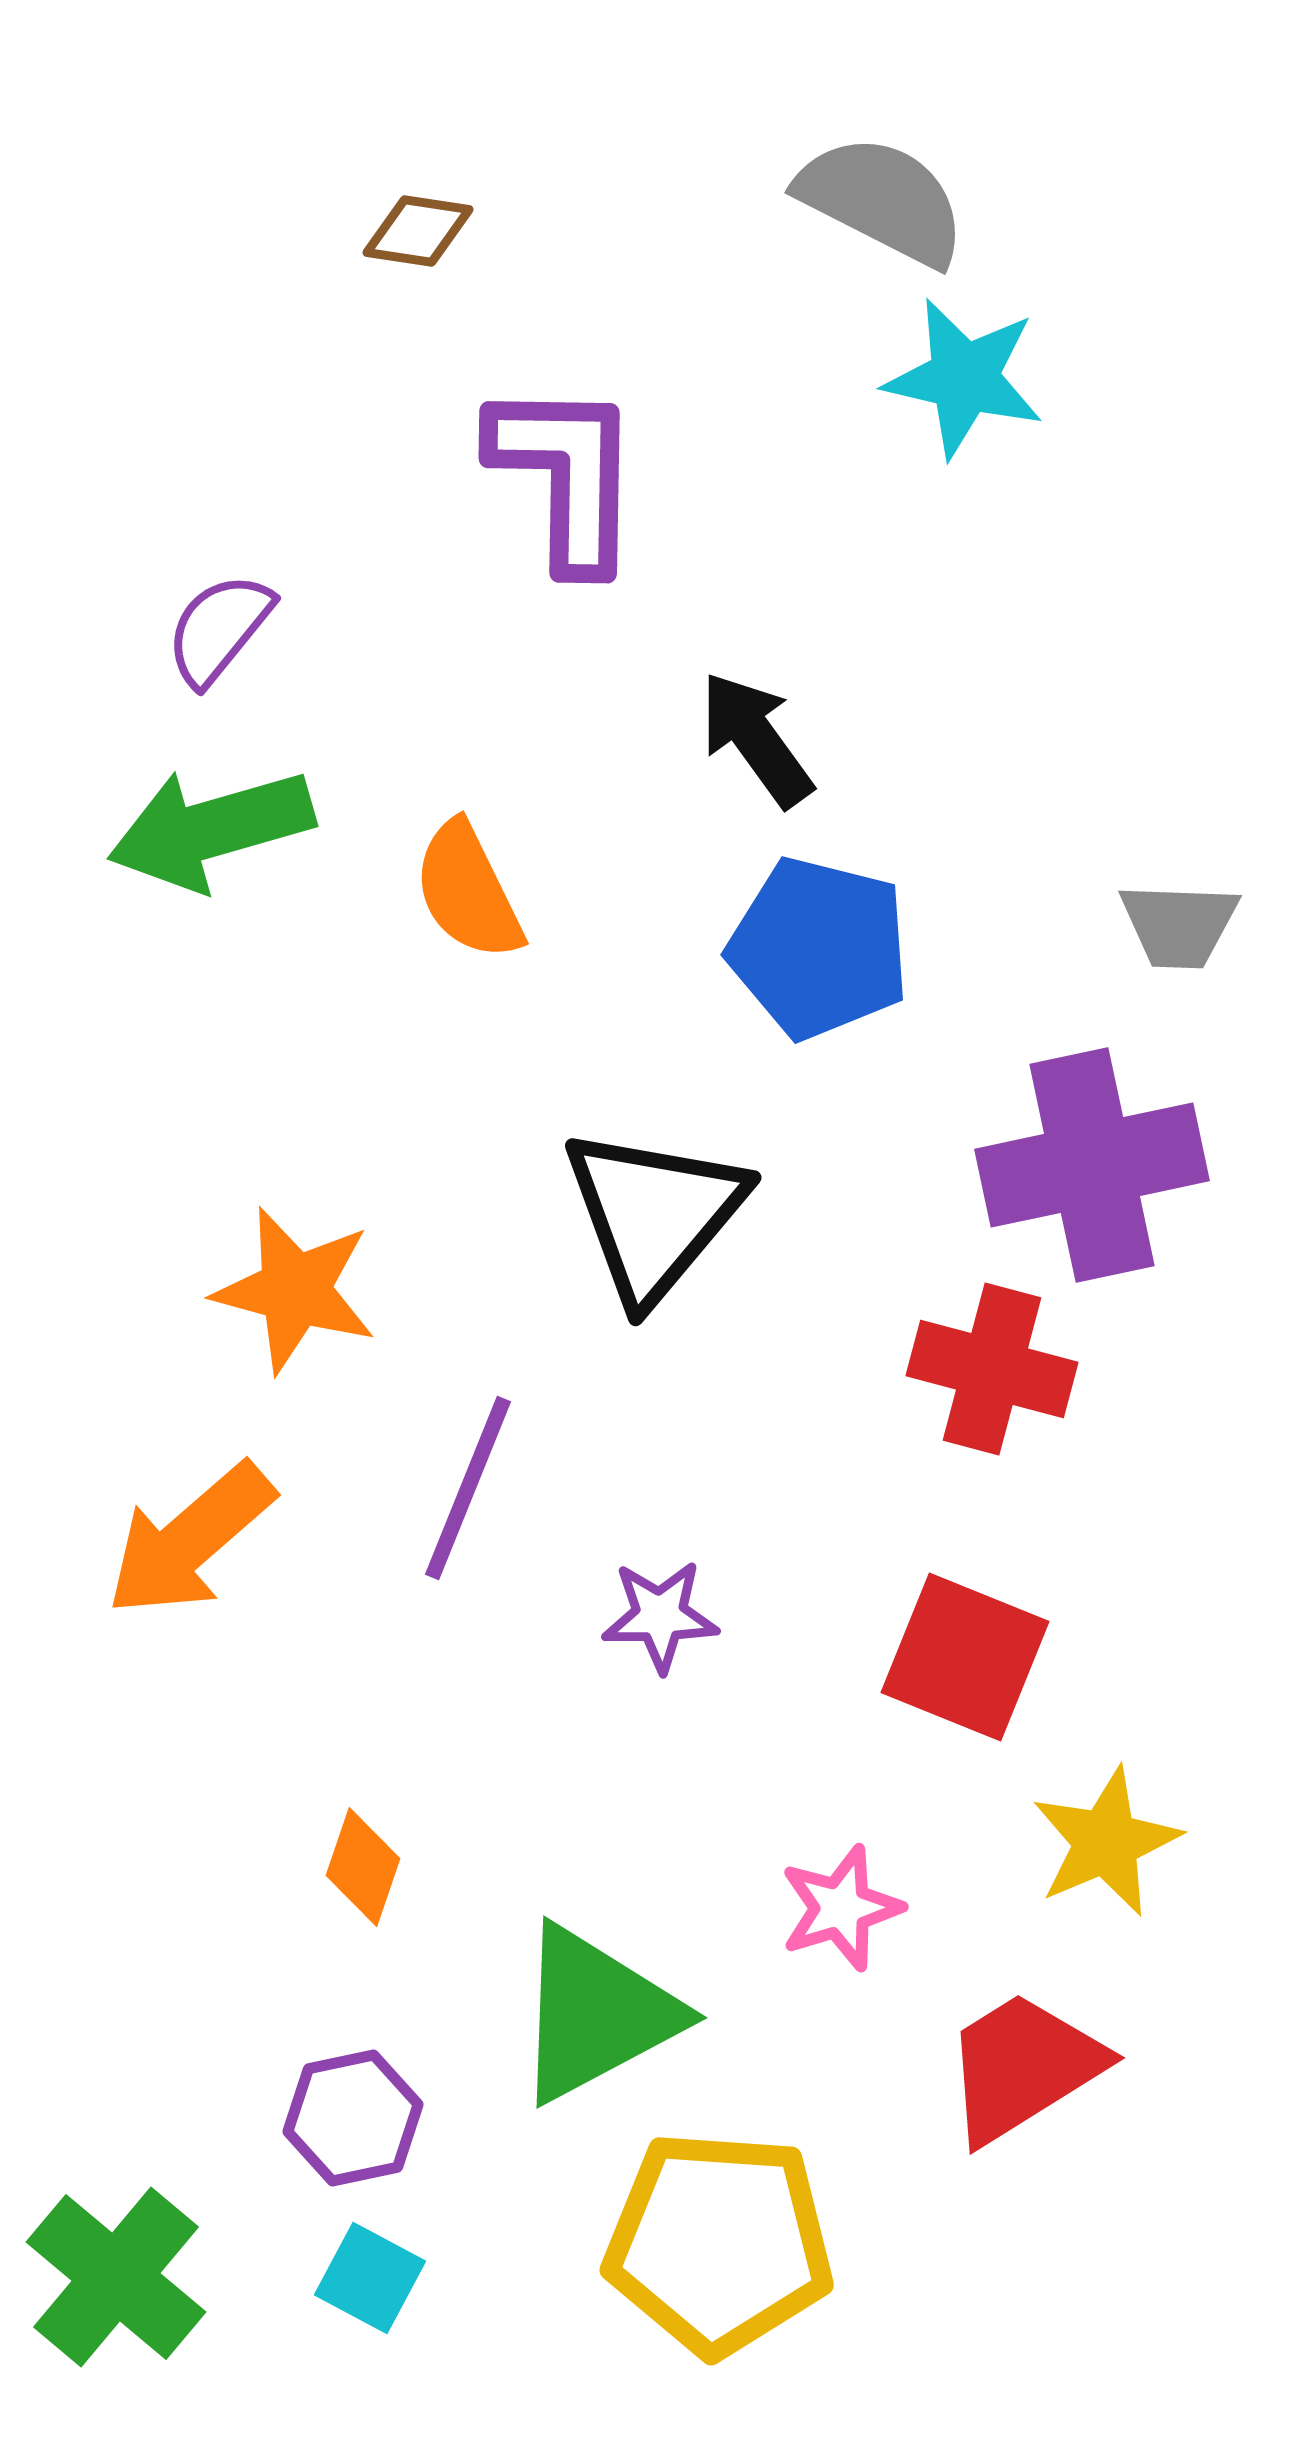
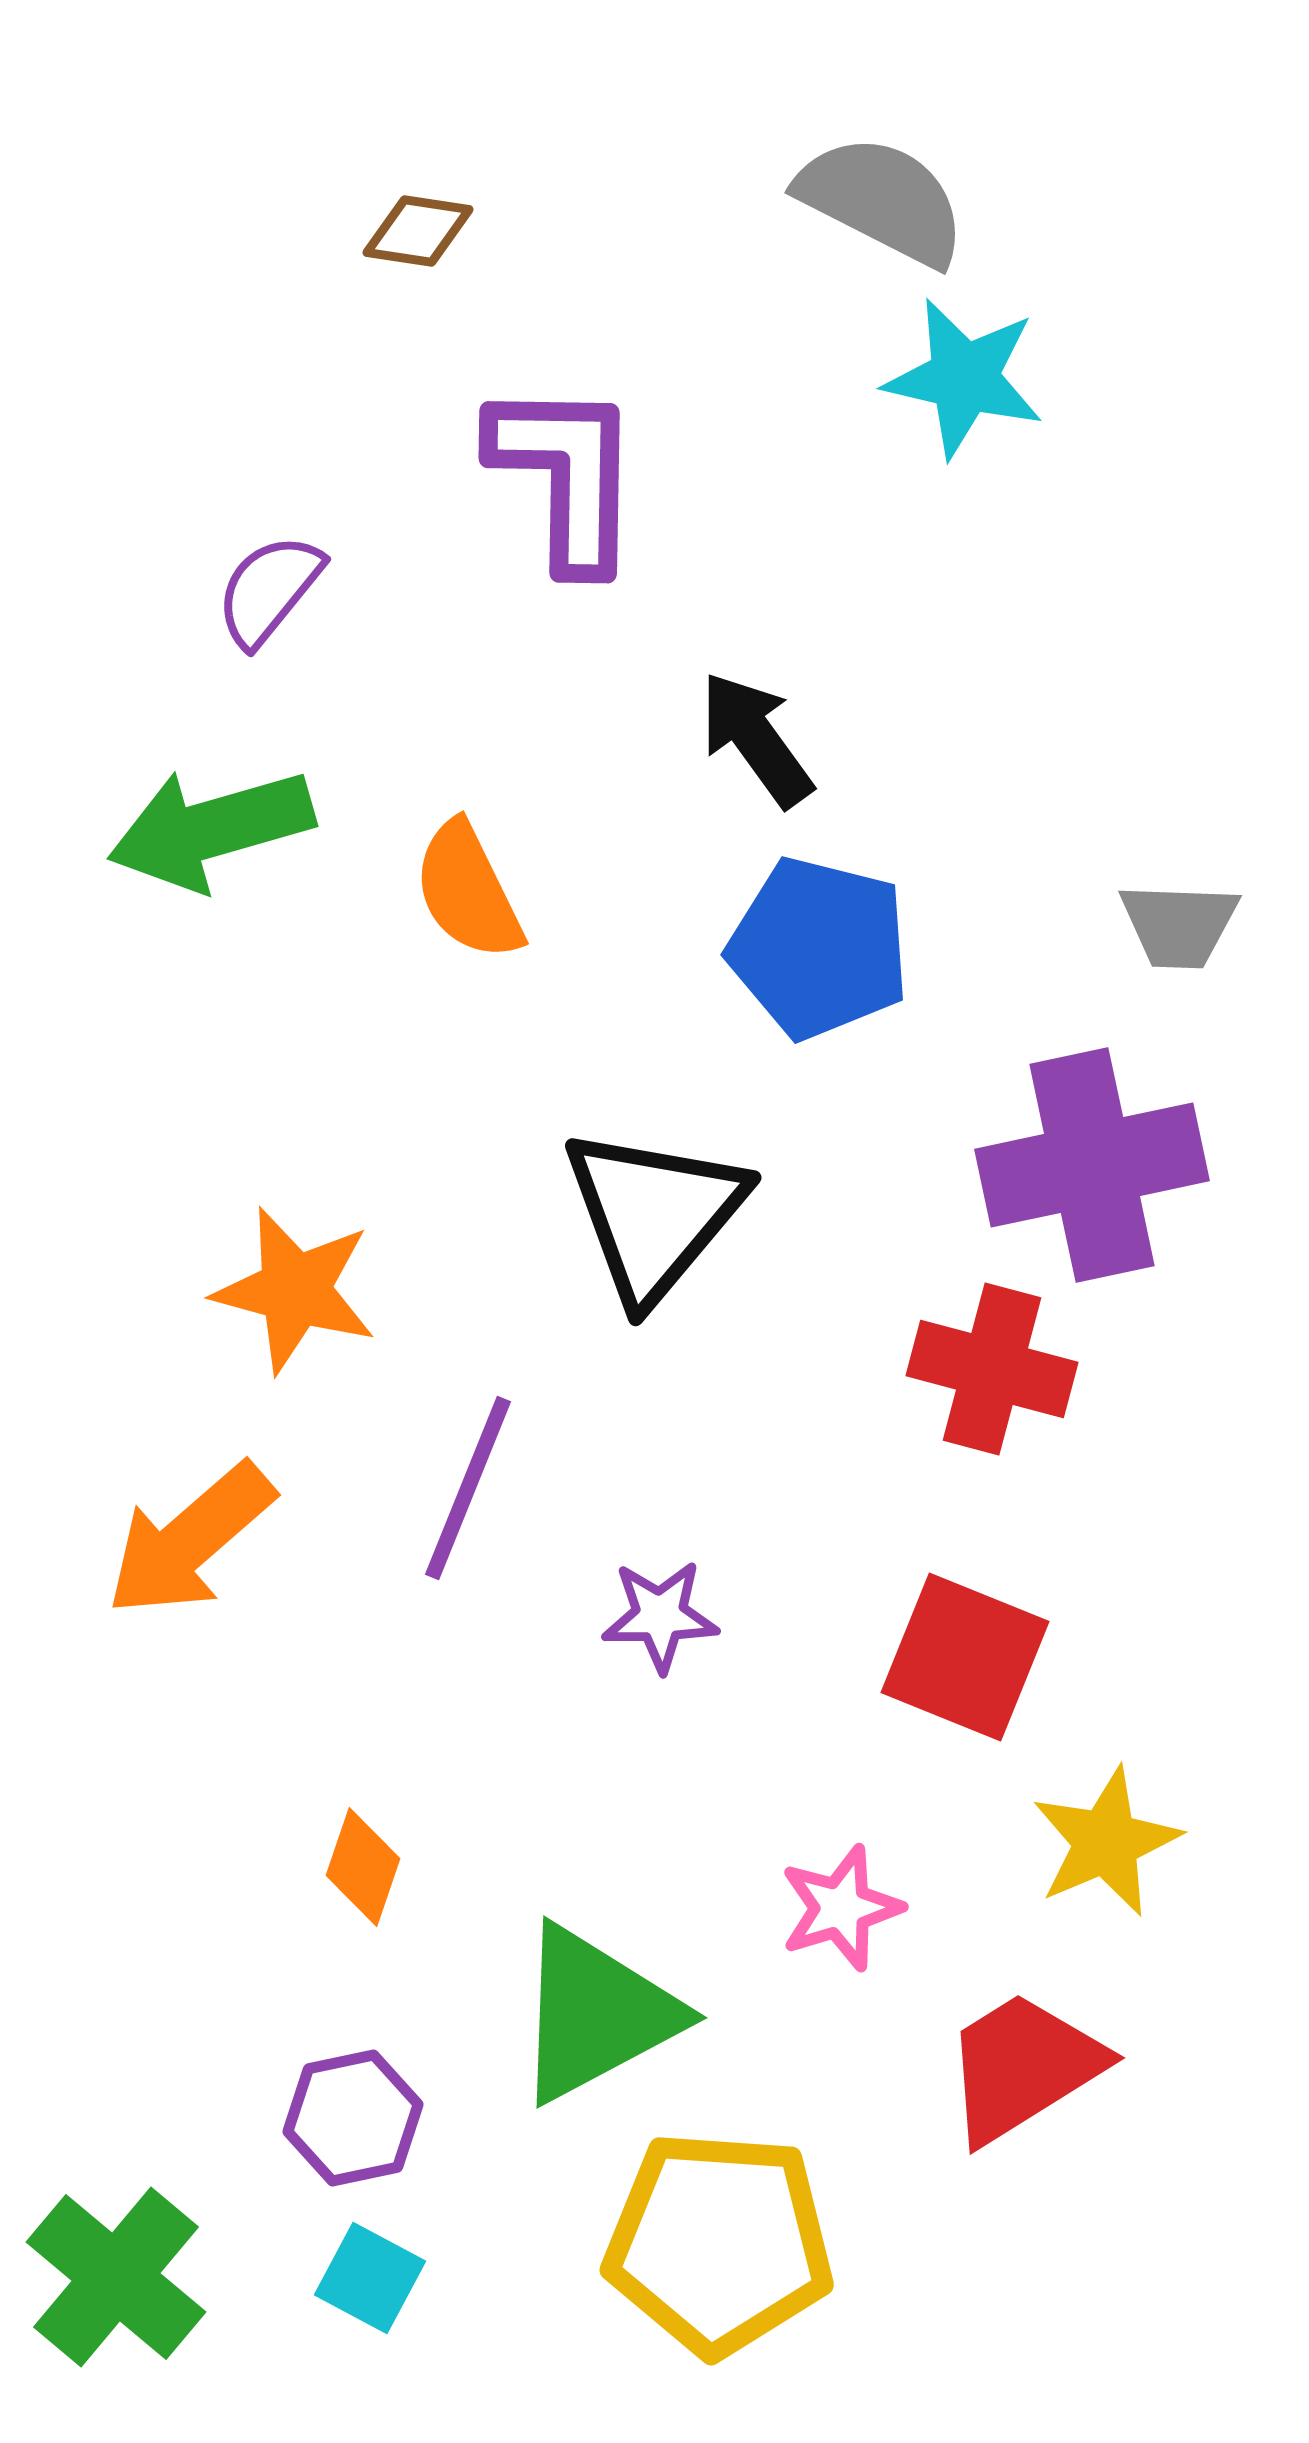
purple semicircle: moved 50 px right, 39 px up
